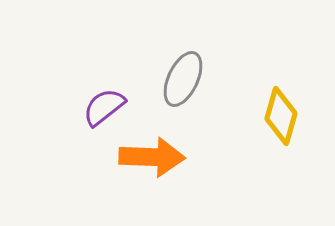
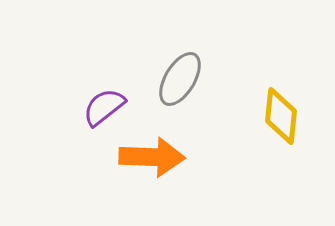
gray ellipse: moved 3 px left; rotated 6 degrees clockwise
yellow diamond: rotated 10 degrees counterclockwise
